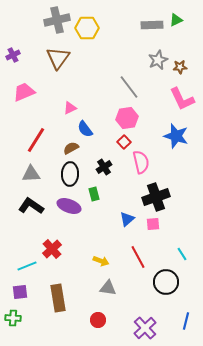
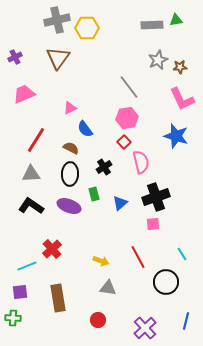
green triangle at (176, 20): rotated 16 degrees clockwise
purple cross at (13, 55): moved 2 px right, 2 px down
pink trapezoid at (24, 92): moved 2 px down
brown semicircle at (71, 148): rotated 56 degrees clockwise
blue triangle at (127, 219): moved 7 px left, 16 px up
